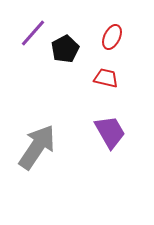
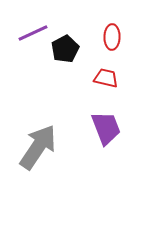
purple line: rotated 24 degrees clockwise
red ellipse: rotated 25 degrees counterclockwise
purple trapezoid: moved 4 px left, 4 px up; rotated 9 degrees clockwise
gray arrow: moved 1 px right
